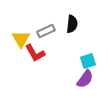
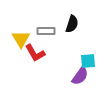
black semicircle: rotated 12 degrees clockwise
gray rectangle: rotated 24 degrees clockwise
cyan square: rotated 14 degrees clockwise
purple semicircle: moved 5 px left, 3 px up
